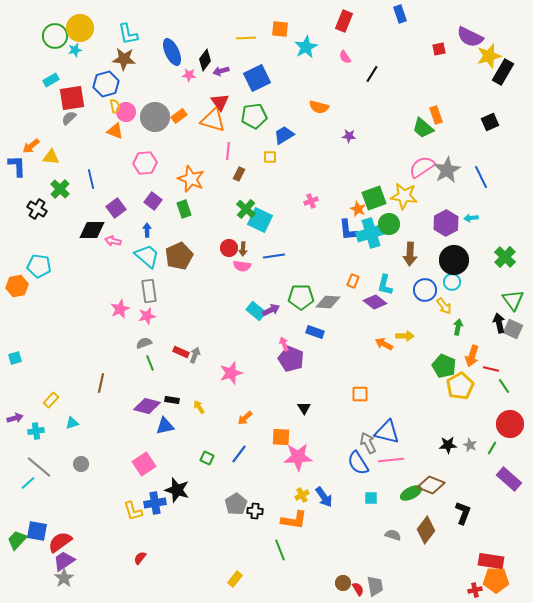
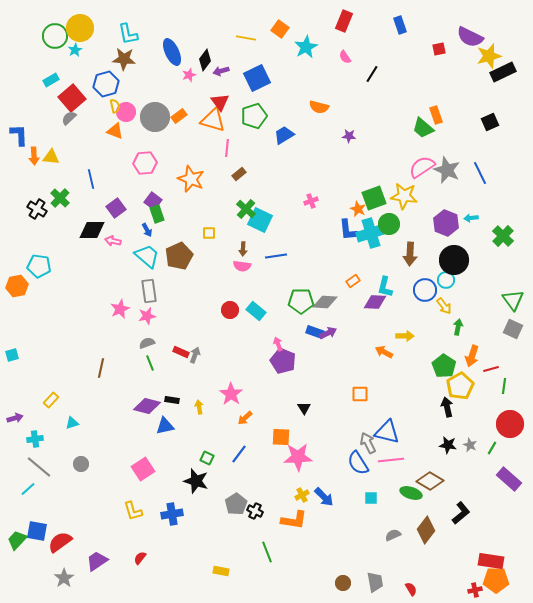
blue rectangle at (400, 14): moved 11 px down
orange square at (280, 29): rotated 30 degrees clockwise
yellow line at (246, 38): rotated 12 degrees clockwise
cyan star at (75, 50): rotated 16 degrees counterclockwise
black rectangle at (503, 72): rotated 35 degrees clockwise
pink star at (189, 75): rotated 24 degrees counterclockwise
red square at (72, 98): rotated 32 degrees counterclockwise
green pentagon at (254, 116): rotated 10 degrees counterclockwise
orange arrow at (31, 146): moved 3 px right, 10 px down; rotated 54 degrees counterclockwise
pink line at (228, 151): moved 1 px left, 3 px up
yellow square at (270, 157): moved 61 px left, 76 px down
blue L-shape at (17, 166): moved 2 px right, 31 px up
gray star at (447, 170): rotated 20 degrees counterclockwise
brown rectangle at (239, 174): rotated 24 degrees clockwise
blue line at (481, 177): moved 1 px left, 4 px up
green cross at (60, 189): moved 9 px down
green rectangle at (184, 209): moved 27 px left, 5 px down
purple hexagon at (446, 223): rotated 10 degrees counterclockwise
blue arrow at (147, 230): rotated 152 degrees clockwise
red circle at (229, 248): moved 1 px right, 62 px down
blue line at (274, 256): moved 2 px right
green cross at (505, 257): moved 2 px left, 21 px up
orange rectangle at (353, 281): rotated 32 degrees clockwise
cyan circle at (452, 282): moved 6 px left, 2 px up
cyan L-shape at (385, 285): moved 2 px down
green pentagon at (301, 297): moved 4 px down
gray diamond at (328, 302): moved 3 px left
purple diamond at (375, 302): rotated 35 degrees counterclockwise
purple arrow at (271, 310): moved 57 px right, 23 px down
black arrow at (499, 323): moved 52 px left, 84 px down
gray semicircle at (144, 343): moved 3 px right
pink arrow at (284, 344): moved 6 px left
orange arrow at (384, 344): moved 8 px down
cyan square at (15, 358): moved 3 px left, 3 px up
purple pentagon at (291, 359): moved 8 px left, 2 px down
green pentagon at (444, 366): rotated 10 degrees clockwise
red line at (491, 369): rotated 28 degrees counterclockwise
pink star at (231, 373): moved 21 px down; rotated 20 degrees counterclockwise
brown line at (101, 383): moved 15 px up
green line at (504, 386): rotated 42 degrees clockwise
yellow arrow at (199, 407): rotated 24 degrees clockwise
cyan cross at (36, 431): moved 1 px left, 8 px down
black star at (448, 445): rotated 12 degrees clockwise
pink square at (144, 464): moved 1 px left, 5 px down
cyan line at (28, 483): moved 6 px down
brown diamond at (431, 485): moved 1 px left, 4 px up; rotated 8 degrees clockwise
black star at (177, 490): moved 19 px right, 9 px up
green ellipse at (411, 493): rotated 45 degrees clockwise
blue arrow at (324, 497): rotated 10 degrees counterclockwise
blue cross at (155, 503): moved 17 px right, 11 px down
black cross at (255, 511): rotated 21 degrees clockwise
black L-shape at (463, 513): moved 2 px left; rotated 30 degrees clockwise
gray semicircle at (393, 535): rotated 42 degrees counterclockwise
green line at (280, 550): moved 13 px left, 2 px down
purple trapezoid at (64, 561): moved 33 px right
yellow rectangle at (235, 579): moved 14 px left, 8 px up; rotated 63 degrees clockwise
gray trapezoid at (375, 586): moved 4 px up
red semicircle at (358, 589): moved 53 px right
